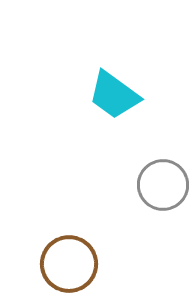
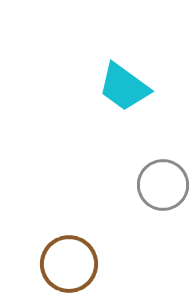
cyan trapezoid: moved 10 px right, 8 px up
